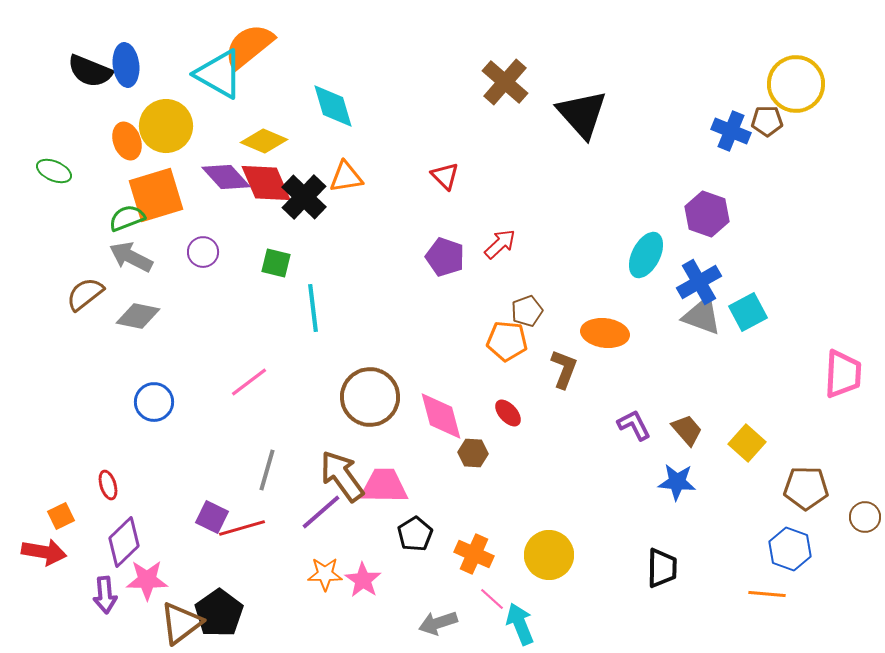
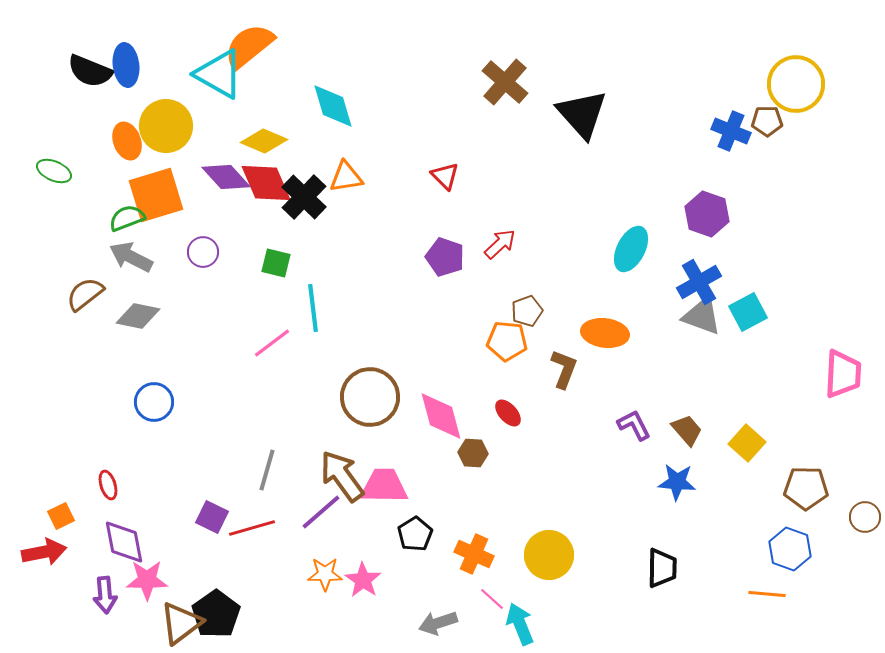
cyan ellipse at (646, 255): moved 15 px left, 6 px up
pink line at (249, 382): moved 23 px right, 39 px up
red line at (242, 528): moved 10 px right
purple diamond at (124, 542): rotated 57 degrees counterclockwise
red arrow at (44, 552): rotated 21 degrees counterclockwise
black pentagon at (219, 613): moved 3 px left, 1 px down
